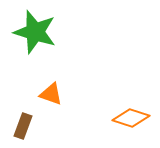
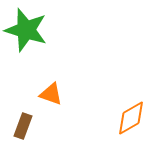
green star: moved 9 px left, 2 px up
orange diamond: rotated 48 degrees counterclockwise
